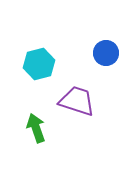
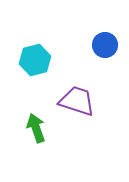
blue circle: moved 1 px left, 8 px up
cyan hexagon: moved 4 px left, 4 px up
